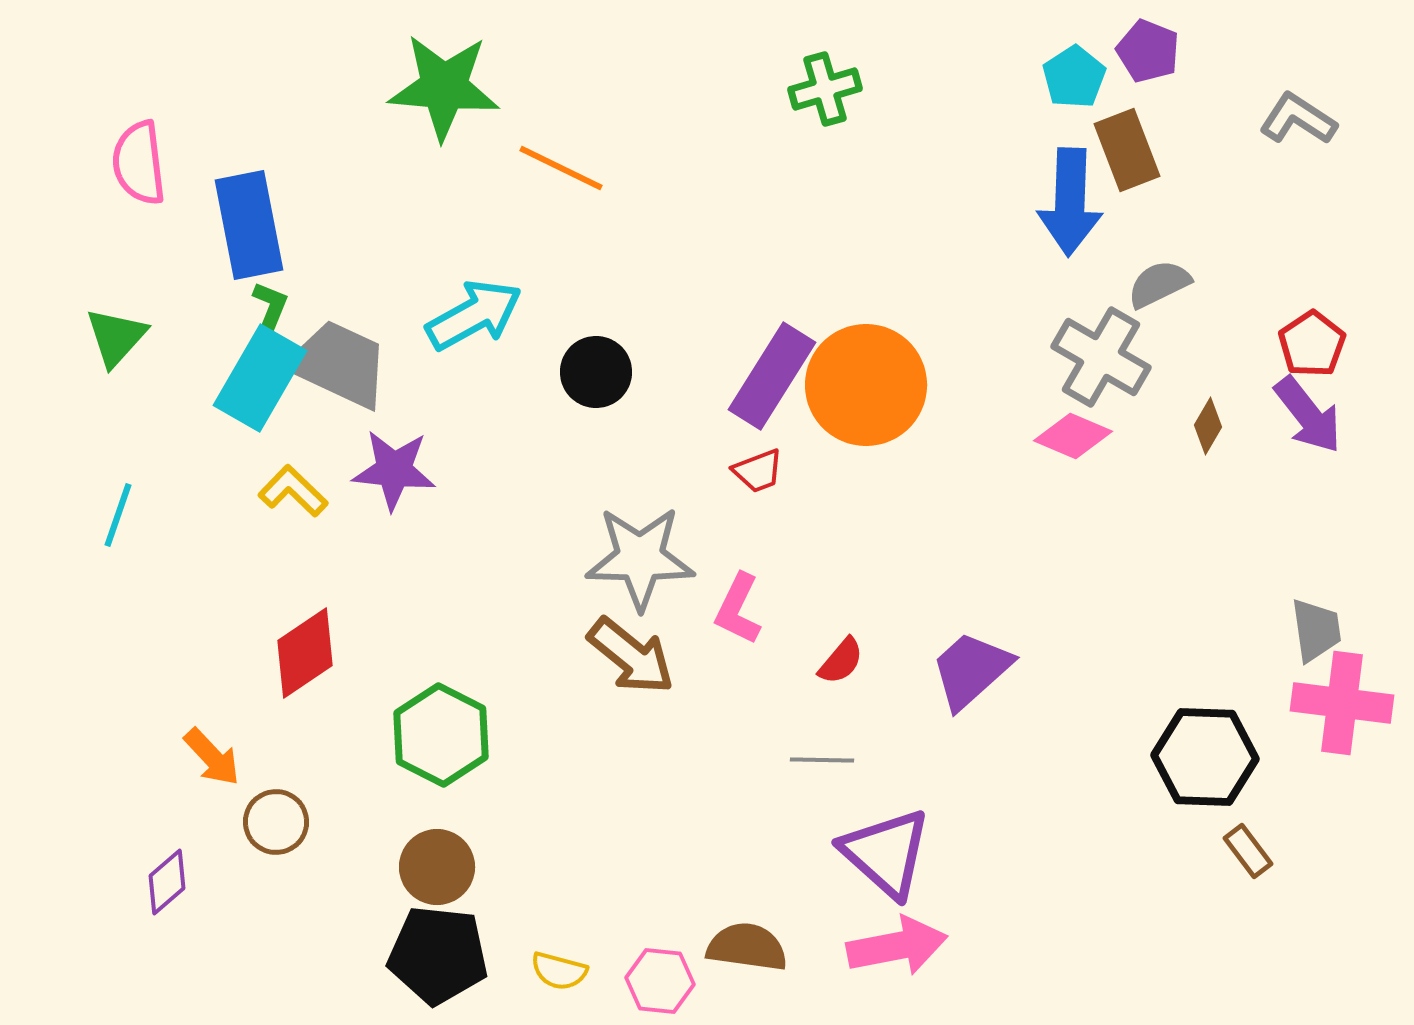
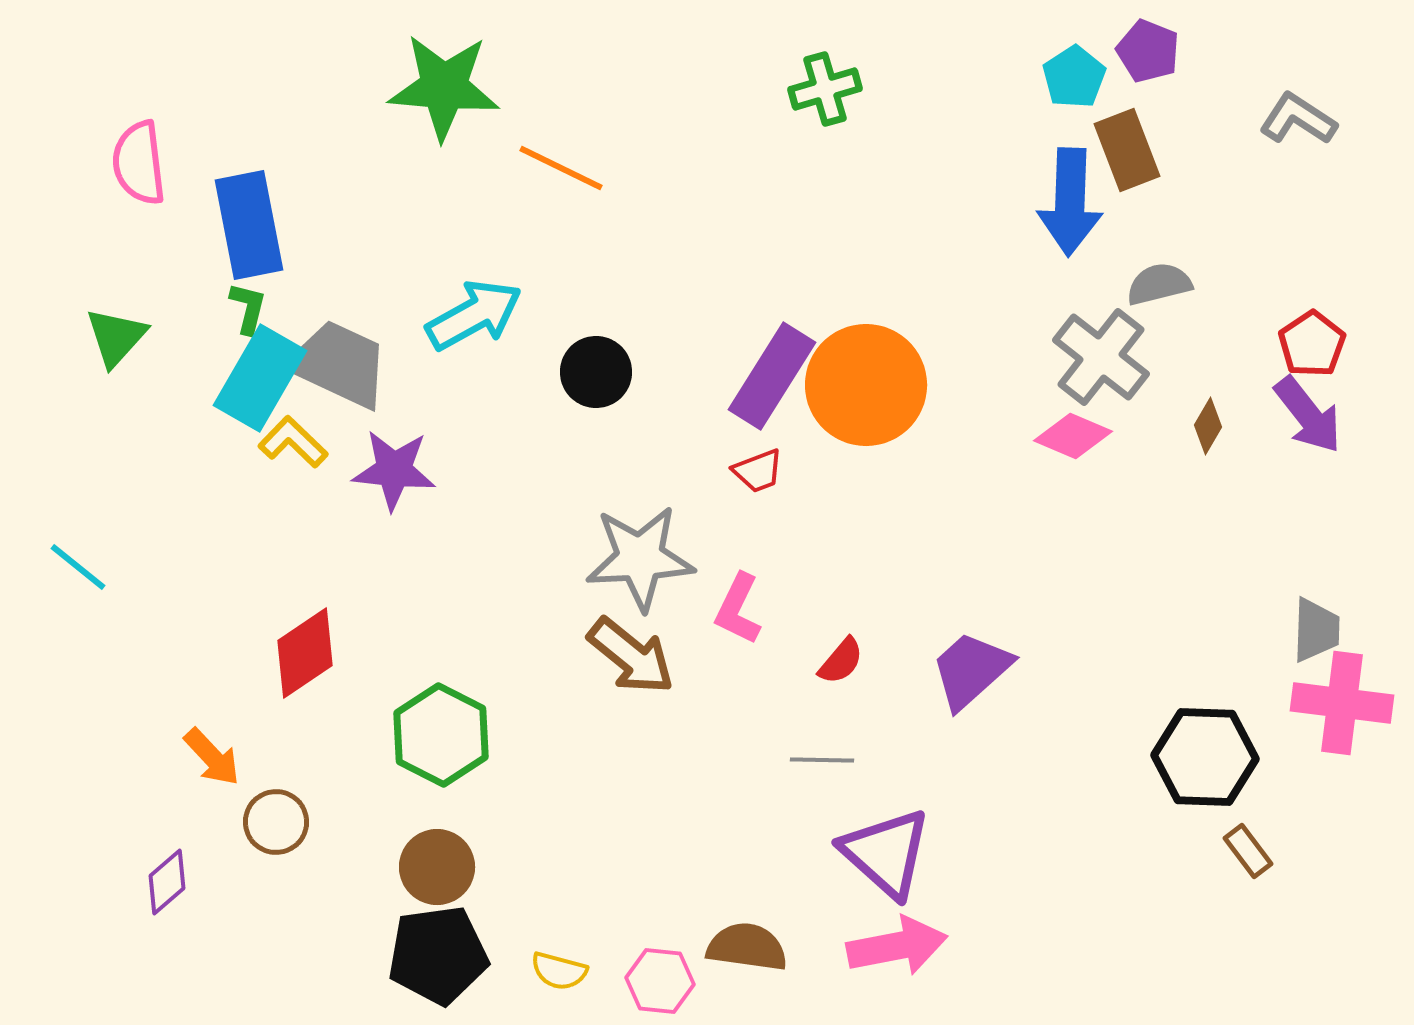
gray semicircle at (1159, 284): rotated 12 degrees clockwise
green L-shape at (270, 308): moved 22 px left; rotated 8 degrees counterclockwise
gray cross at (1101, 357): rotated 8 degrees clockwise
yellow L-shape at (293, 491): moved 49 px up
cyan line at (118, 515): moved 40 px left, 52 px down; rotated 70 degrees counterclockwise
gray star at (640, 558): rotated 4 degrees counterclockwise
gray trapezoid at (1316, 630): rotated 10 degrees clockwise
black pentagon at (438, 955): rotated 14 degrees counterclockwise
